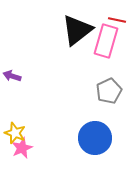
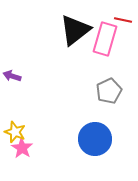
red line: moved 6 px right
black triangle: moved 2 px left
pink rectangle: moved 1 px left, 2 px up
yellow star: moved 1 px up
blue circle: moved 1 px down
pink star: rotated 15 degrees counterclockwise
